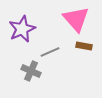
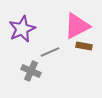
pink triangle: moved 1 px right, 7 px down; rotated 44 degrees clockwise
